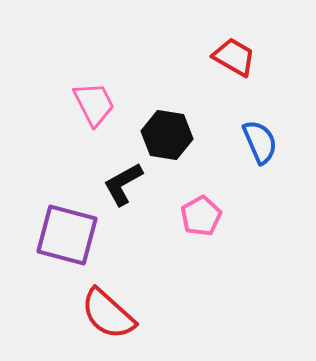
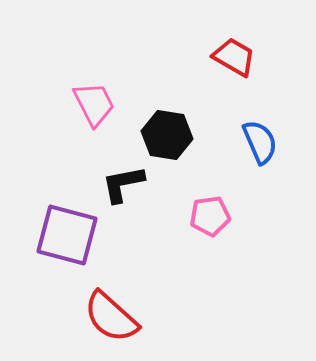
black L-shape: rotated 18 degrees clockwise
pink pentagon: moved 9 px right; rotated 21 degrees clockwise
red semicircle: moved 3 px right, 3 px down
